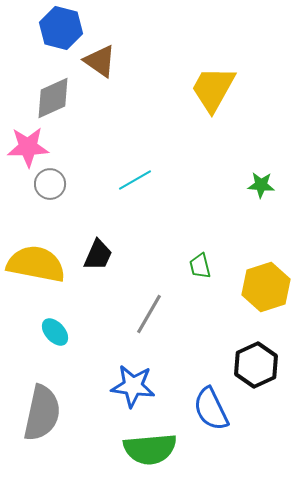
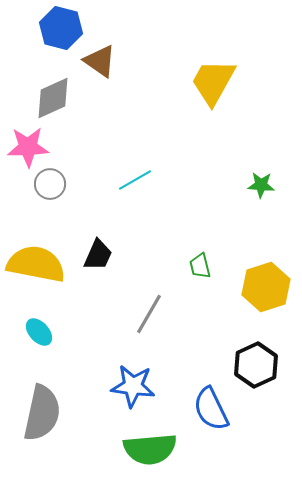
yellow trapezoid: moved 7 px up
cyan ellipse: moved 16 px left
